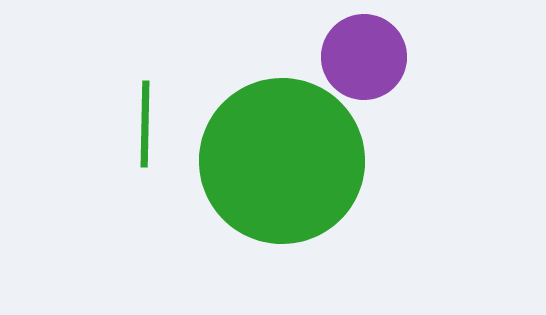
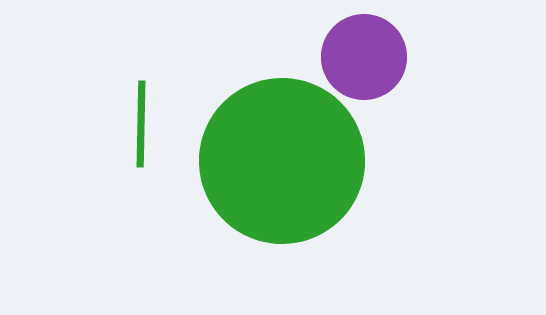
green line: moved 4 px left
